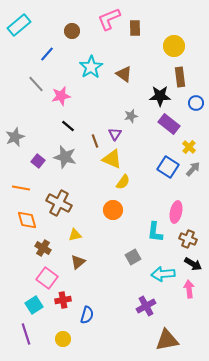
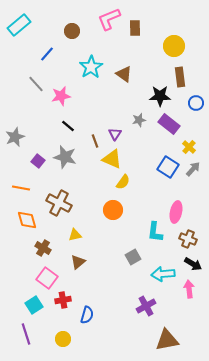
gray star at (131, 116): moved 8 px right, 4 px down
